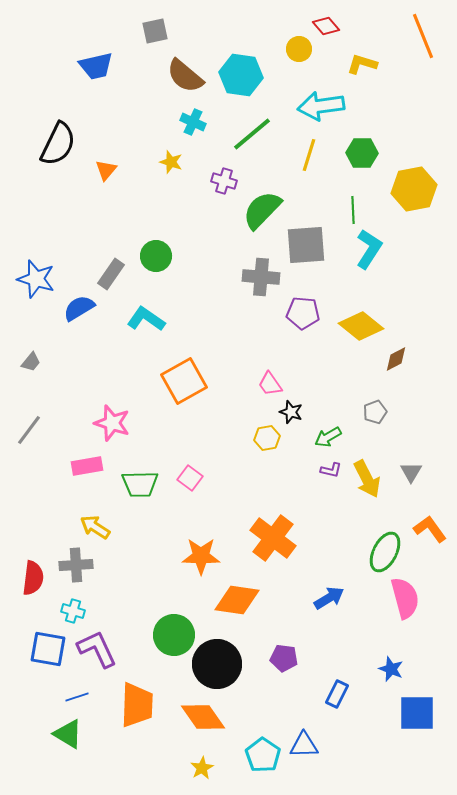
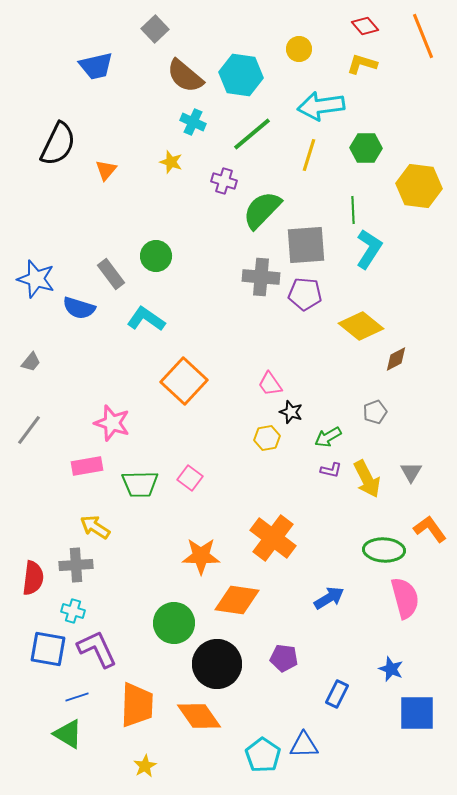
red diamond at (326, 26): moved 39 px right
gray square at (155, 31): moved 2 px up; rotated 32 degrees counterclockwise
green hexagon at (362, 153): moved 4 px right, 5 px up
yellow hexagon at (414, 189): moved 5 px right, 3 px up; rotated 18 degrees clockwise
gray rectangle at (111, 274): rotated 72 degrees counterclockwise
blue semicircle at (79, 308): rotated 132 degrees counterclockwise
purple pentagon at (303, 313): moved 2 px right, 19 px up
orange square at (184, 381): rotated 18 degrees counterclockwise
green ellipse at (385, 552): moved 1 px left, 2 px up; rotated 66 degrees clockwise
green circle at (174, 635): moved 12 px up
orange diamond at (203, 717): moved 4 px left, 1 px up
yellow star at (202, 768): moved 57 px left, 2 px up
